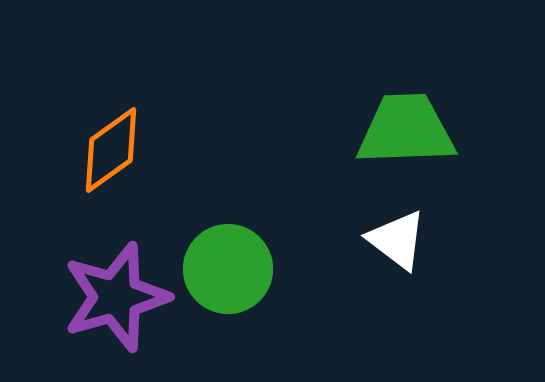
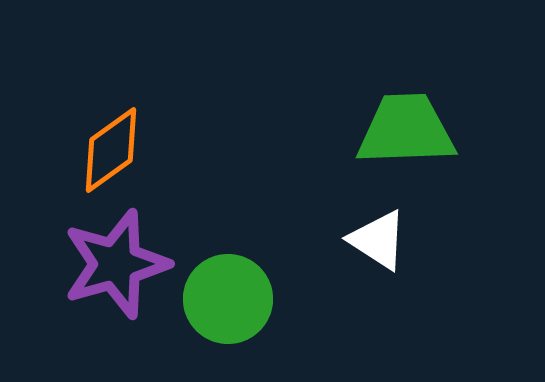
white triangle: moved 19 px left; rotated 4 degrees counterclockwise
green circle: moved 30 px down
purple star: moved 33 px up
